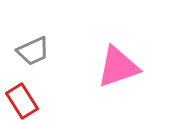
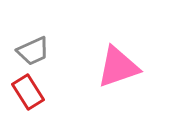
red rectangle: moved 6 px right, 9 px up
